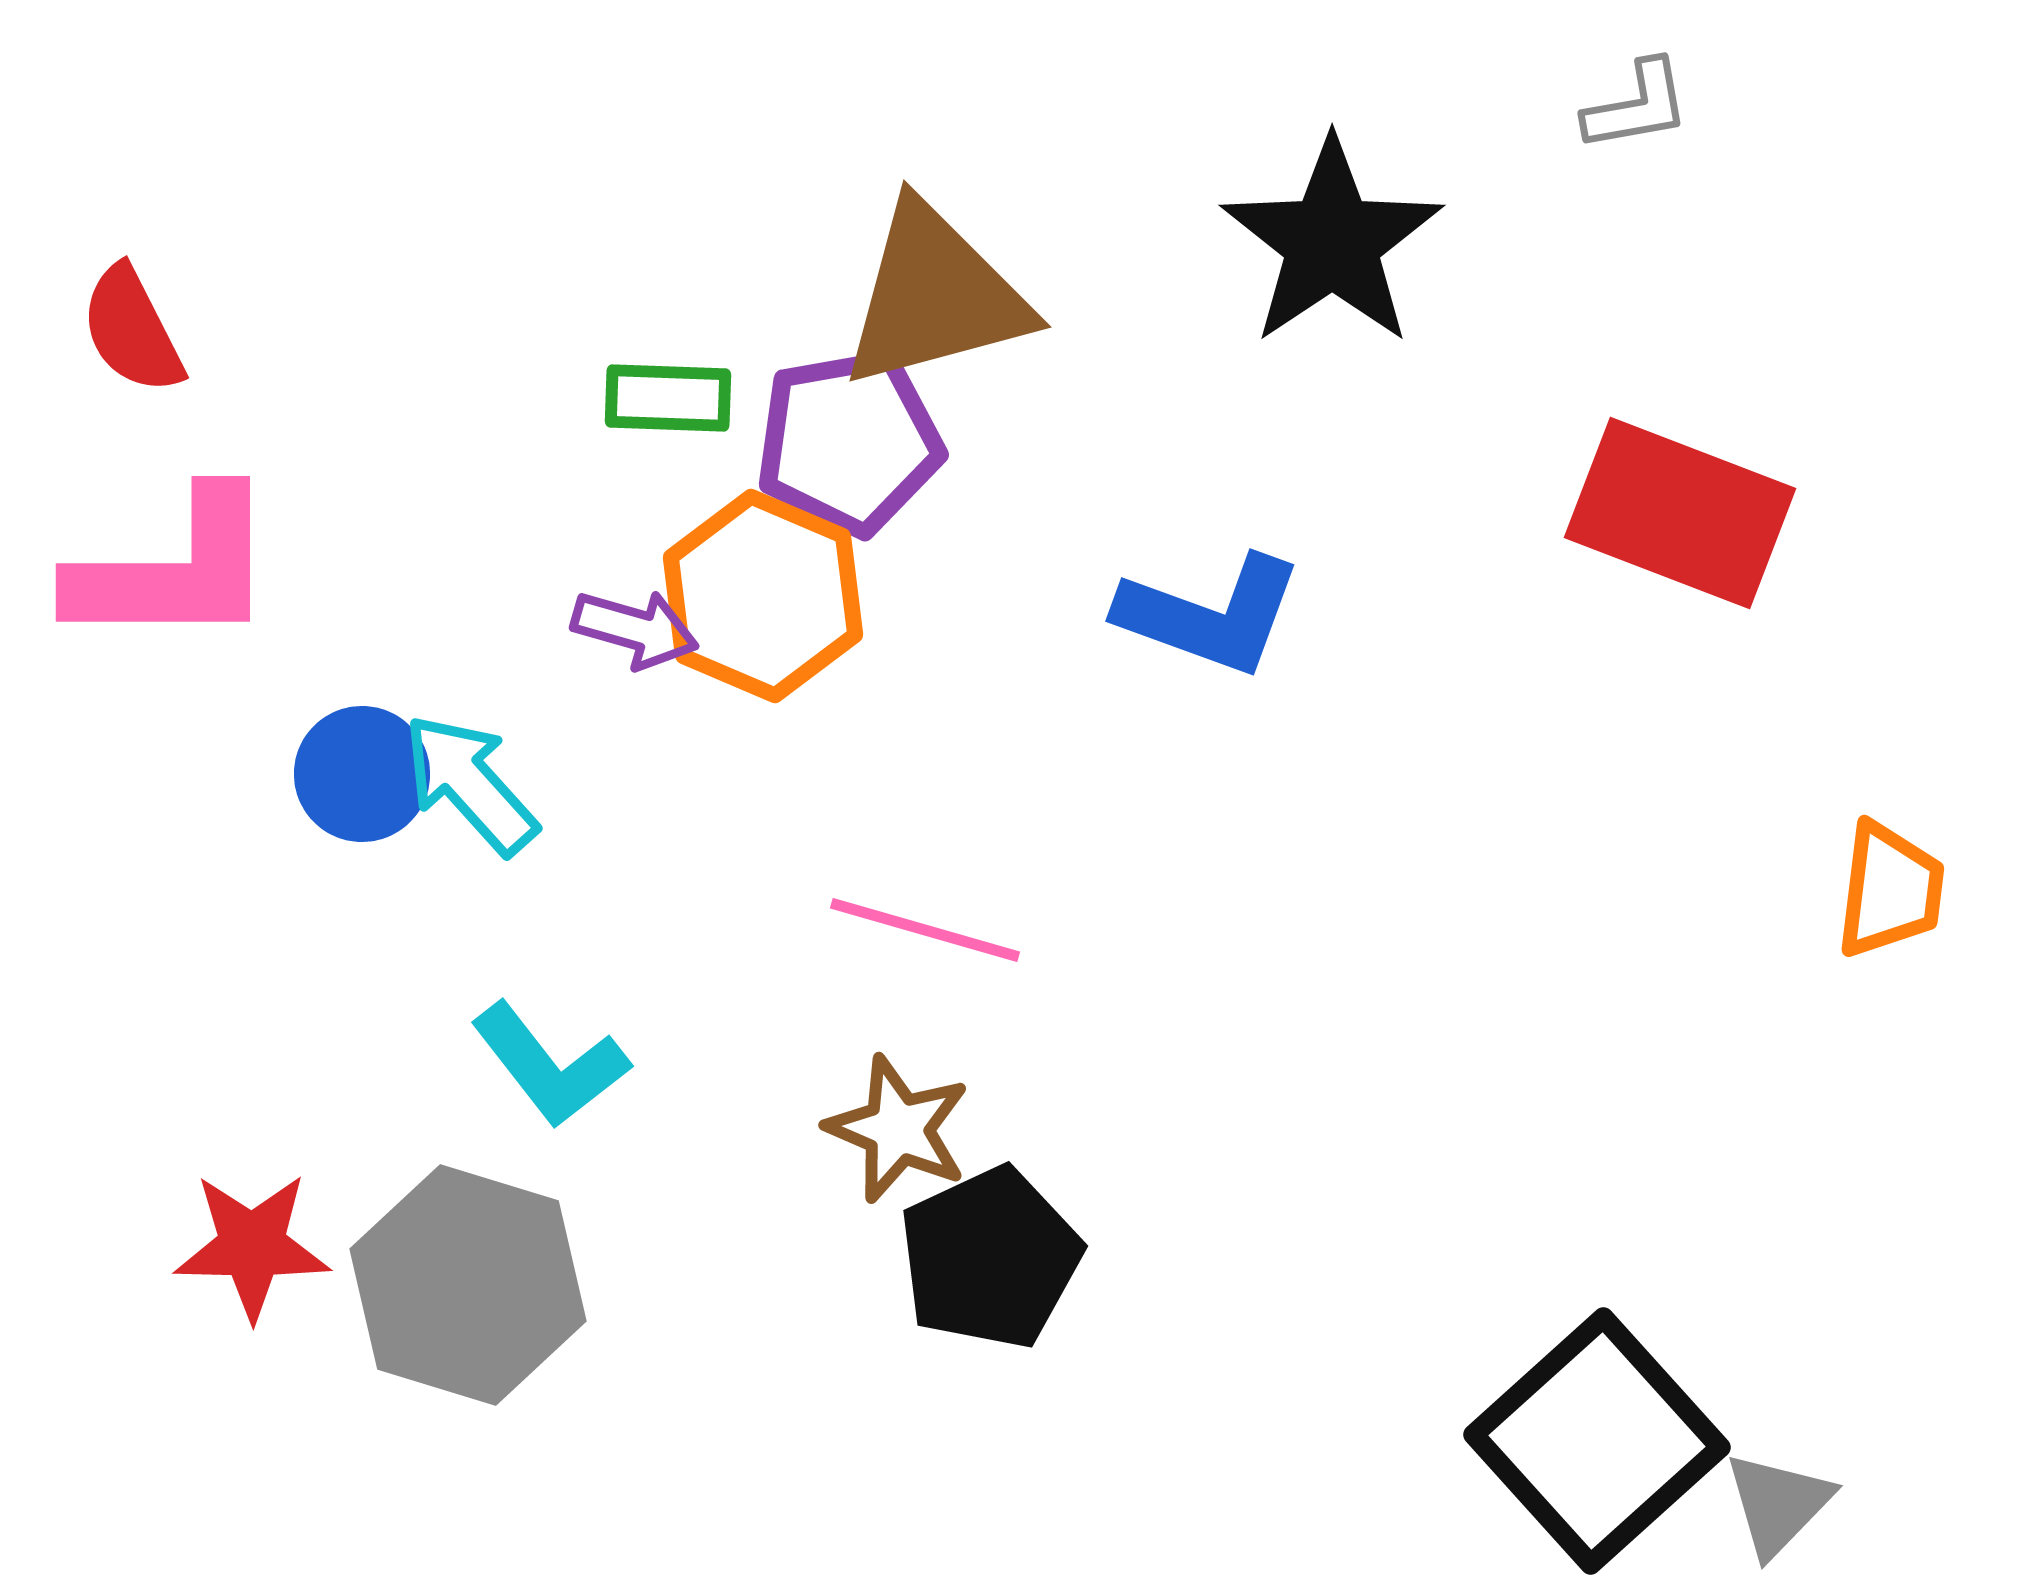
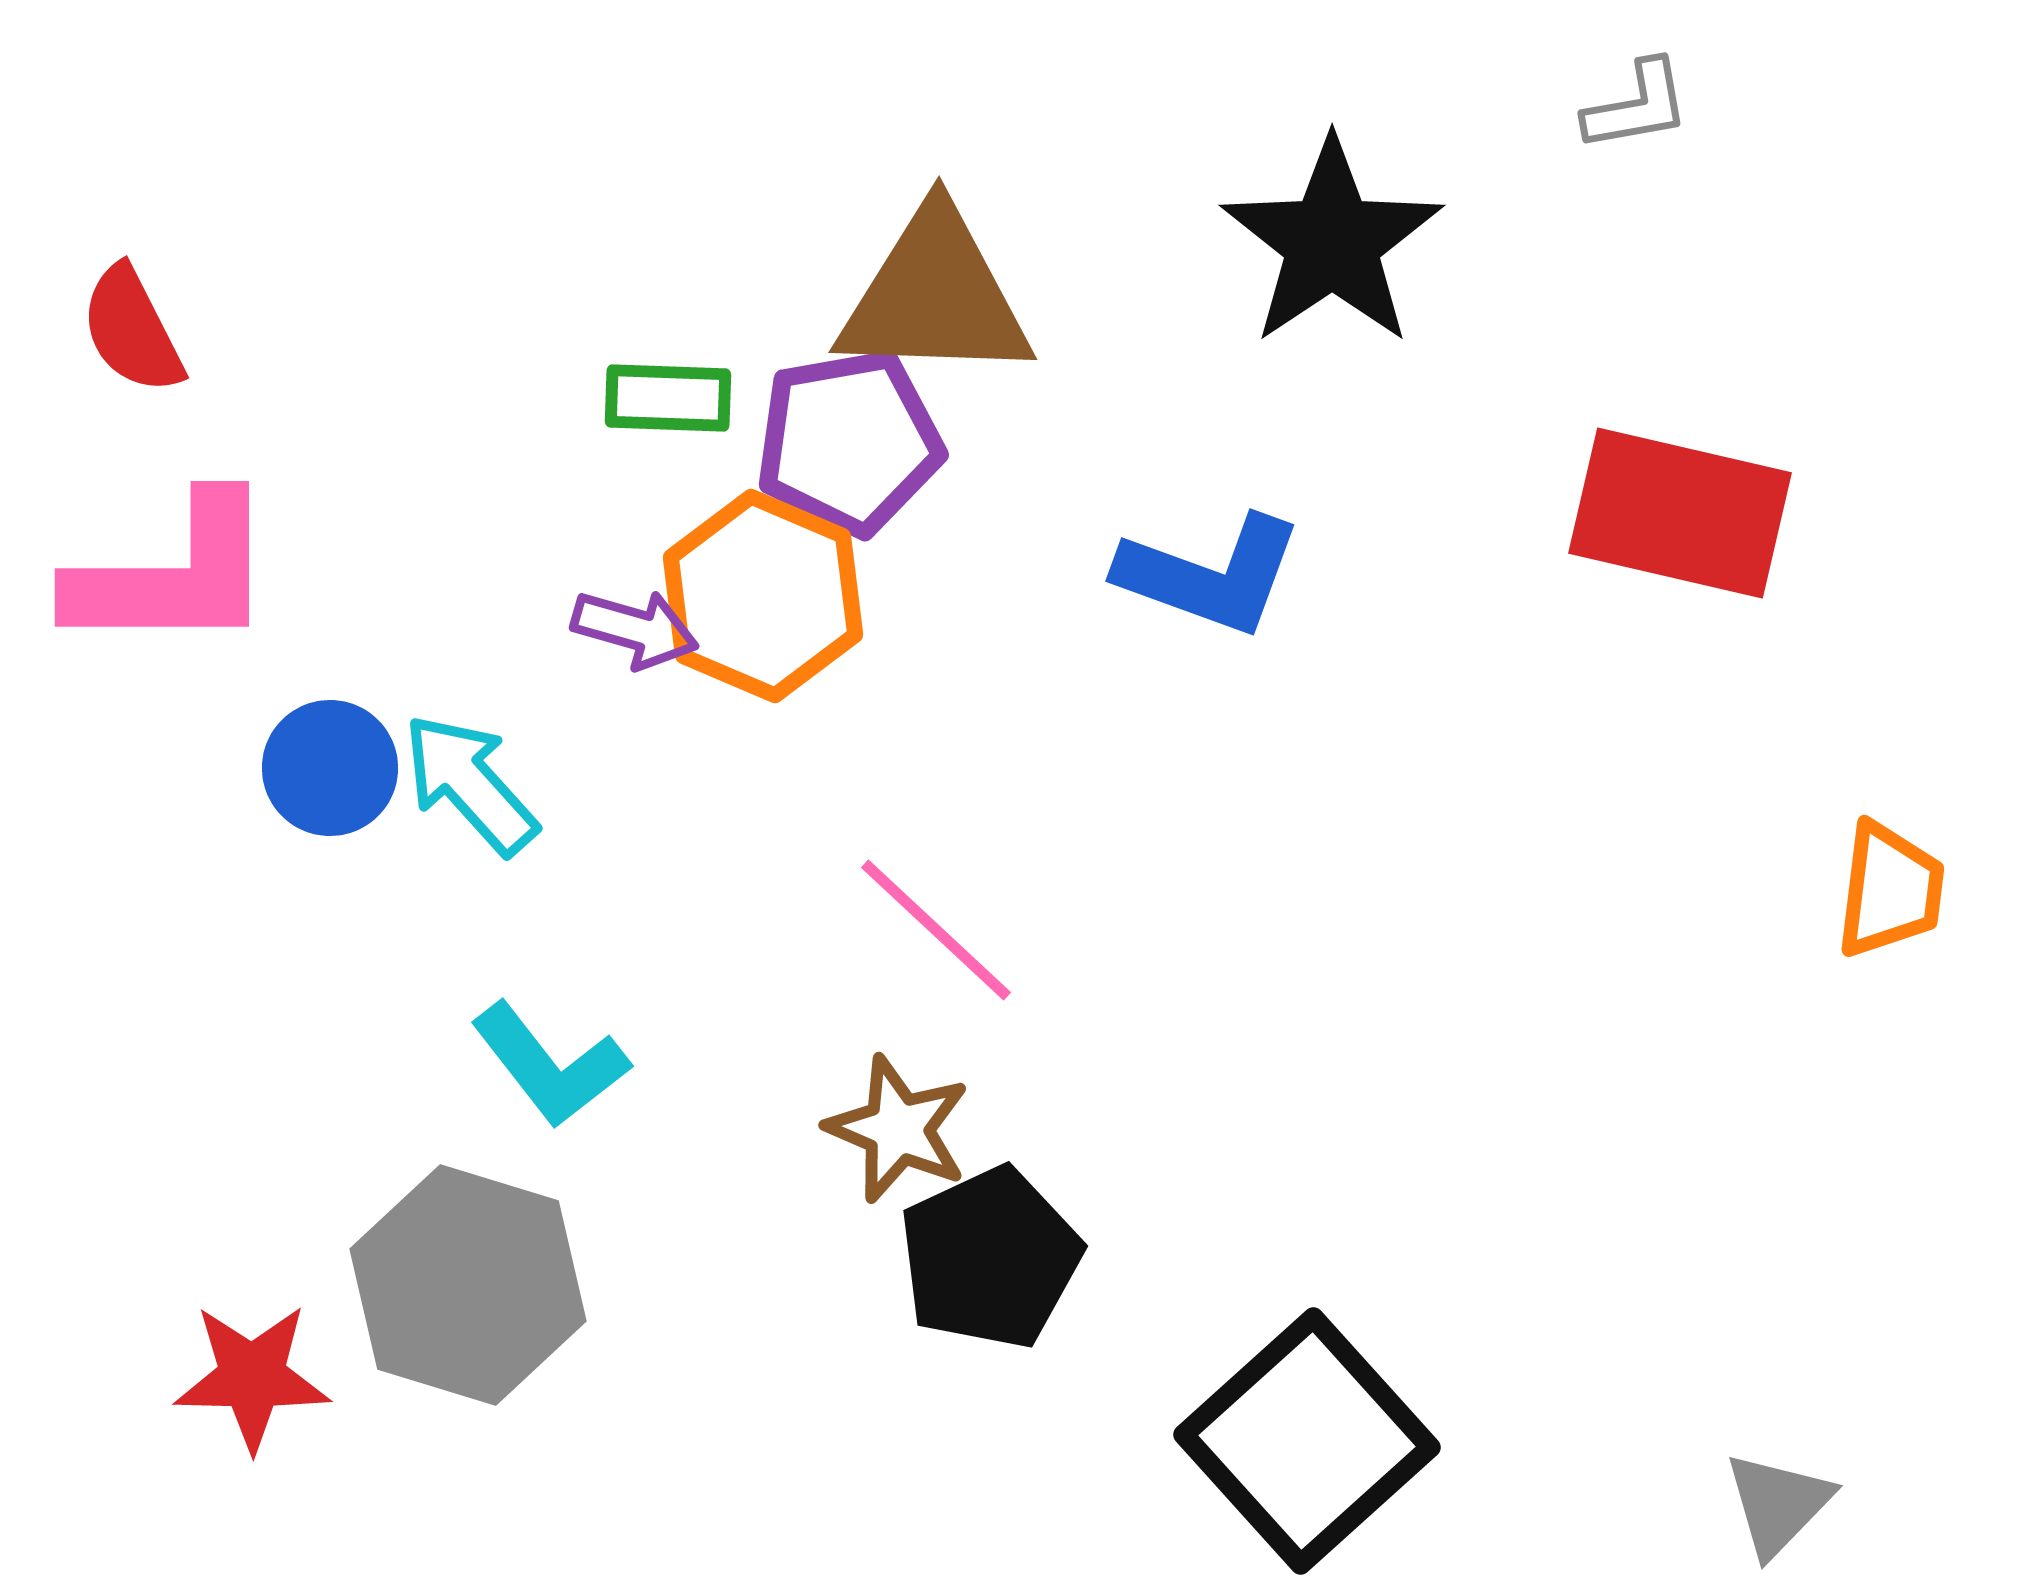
brown triangle: rotated 17 degrees clockwise
red rectangle: rotated 8 degrees counterclockwise
pink L-shape: moved 1 px left, 5 px down
blue L-shape: moved 40 px up
blue circle: moved 32 px left, 6 px up
pink line: moved 11 px right; rotated 27 degrees clockwise
red star: moved 131 px down
black square: moved 290 px left
